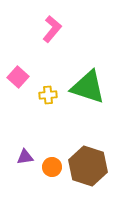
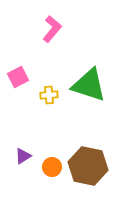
pink square: rotated 20 degrees clockwise
green triangle: moved 1 px right, 2 px up
yellow cross: moved 1 px right
purple triangle: moved 2 px left, 1 px up; rotated 24 degrees counterclockwise
brown hexagon: rotated 6 degrees counterclockwise
